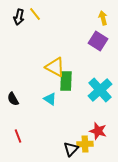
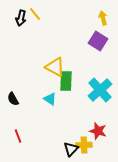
black arrow: moved 2 px right, 1 px down
yellow cross: moved 1 px left, 1 px down
